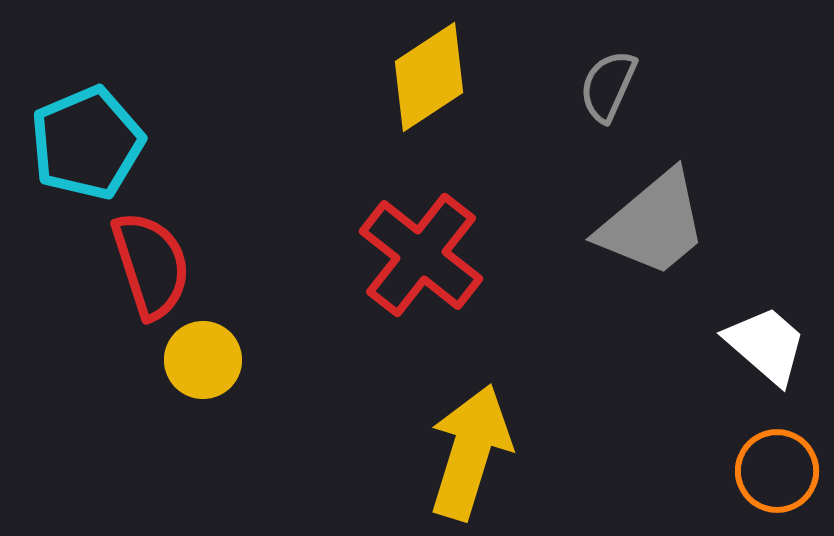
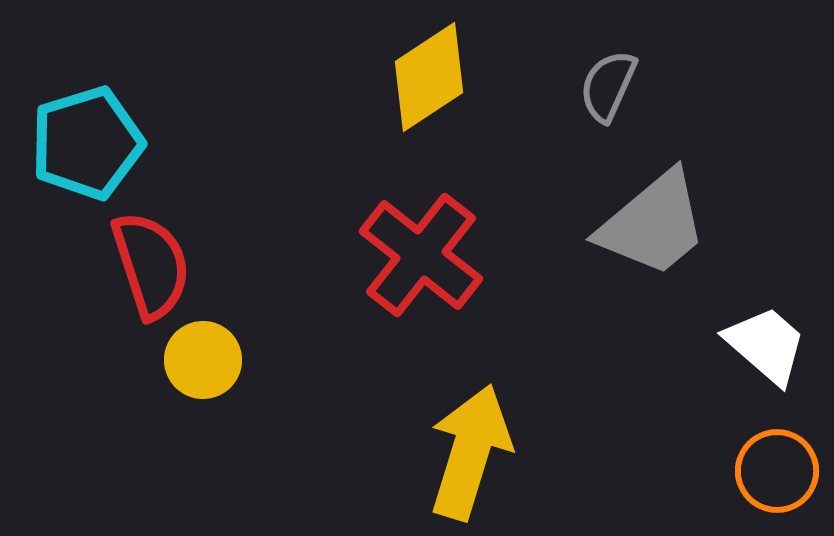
cyan pentagon: rotated 6 degrees clockwise
